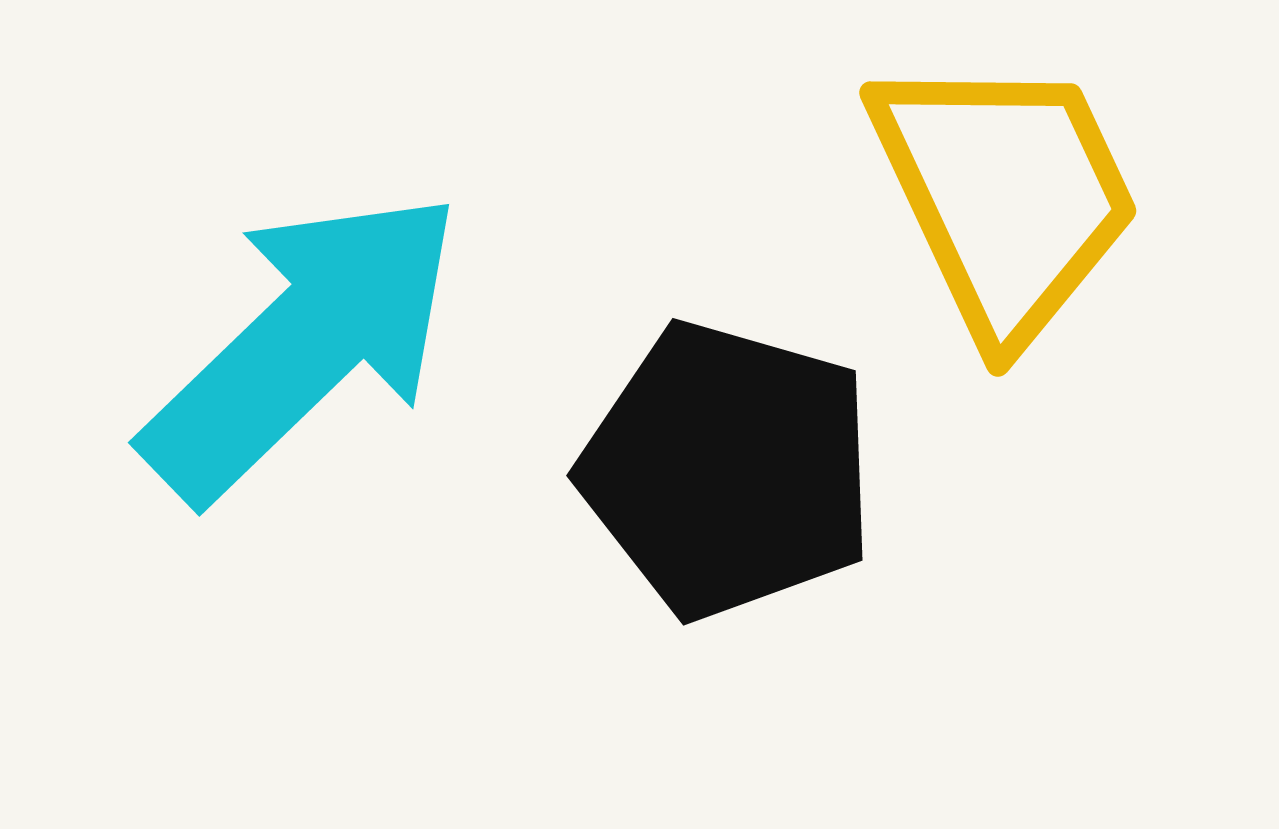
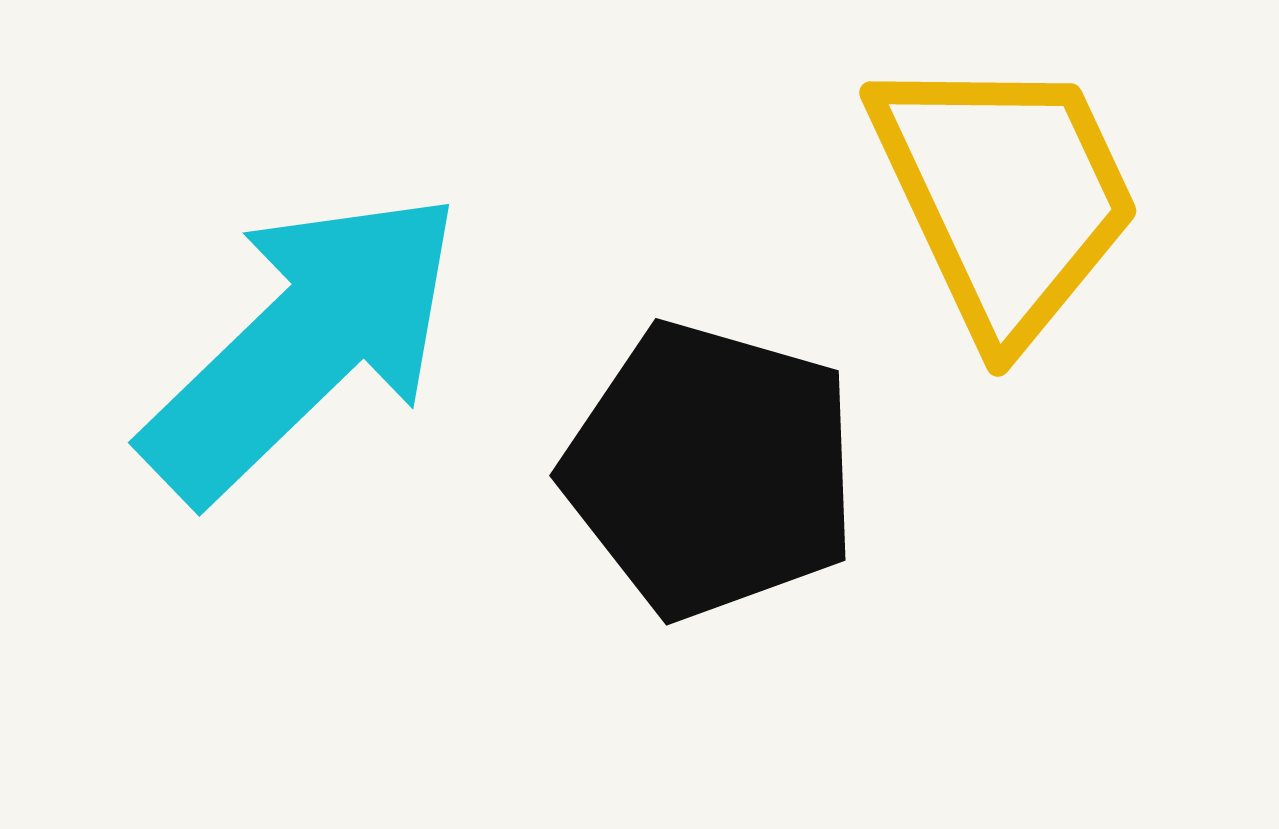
black pentagon: moved 17 px left
